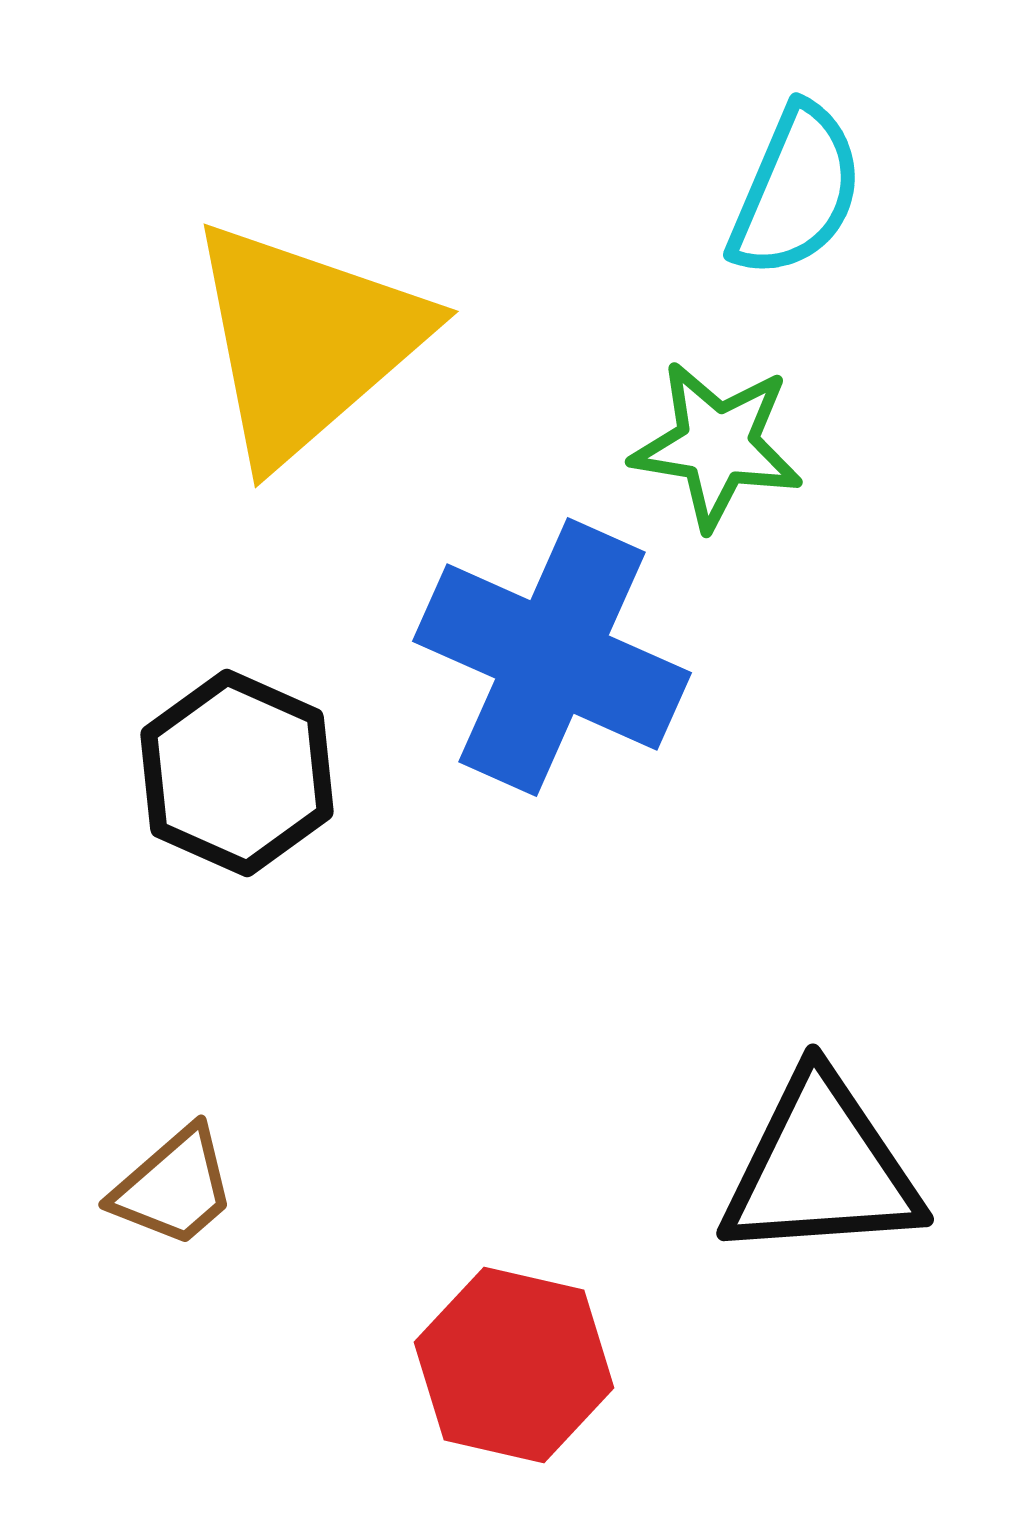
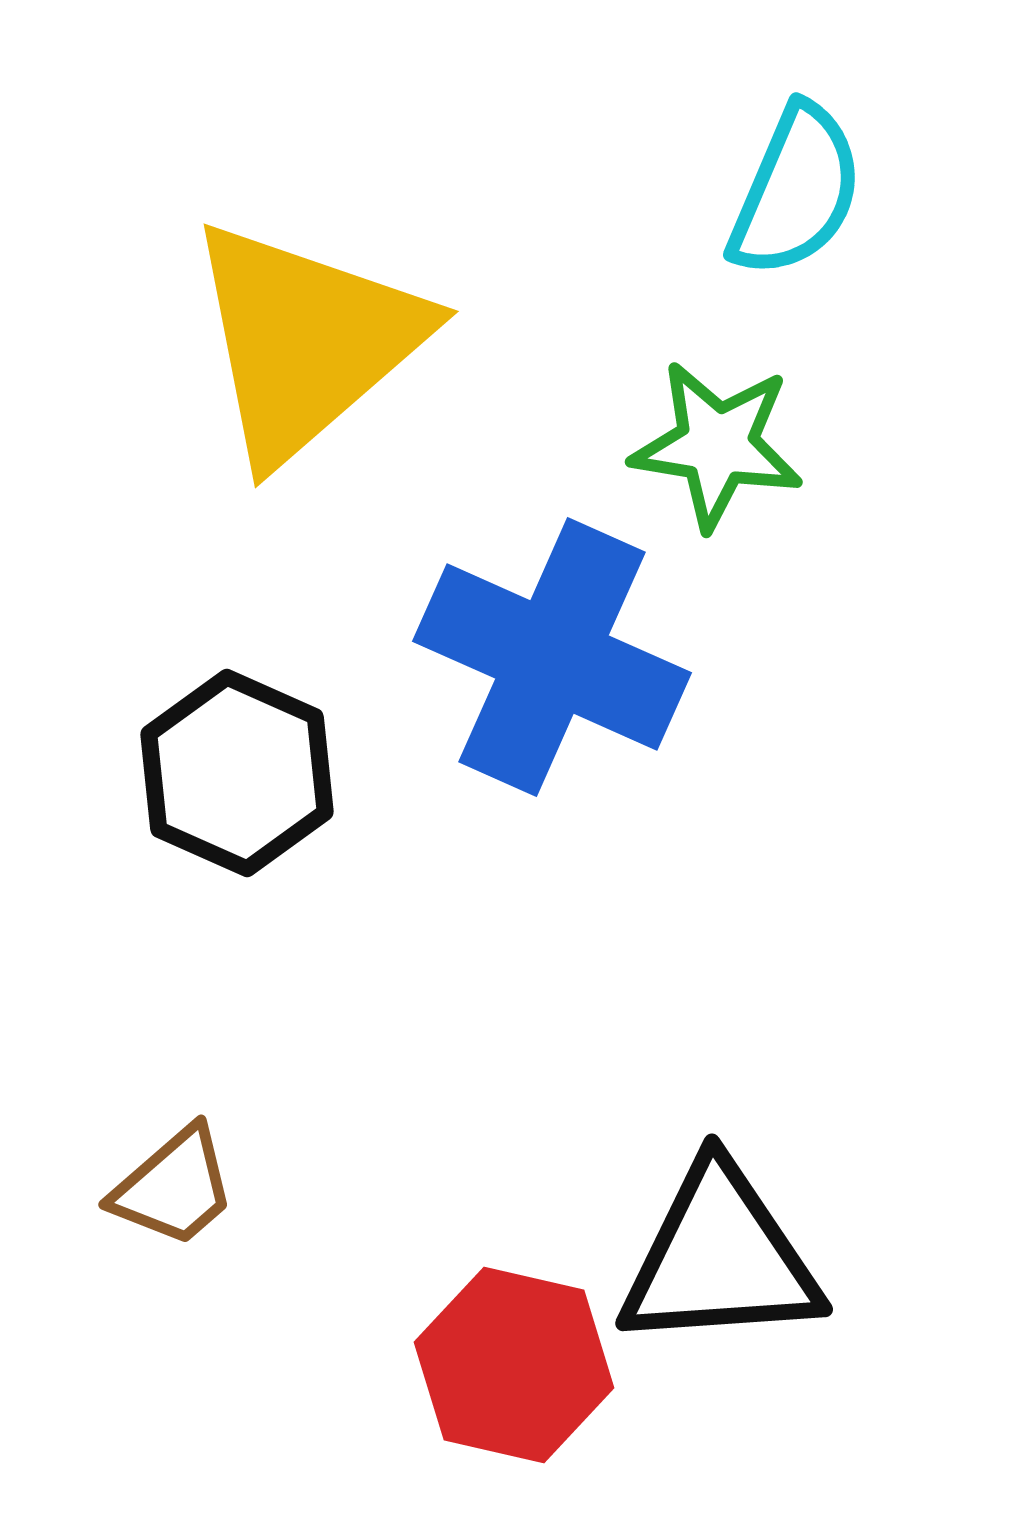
black triangle: moved 101 px left, 90 px down
